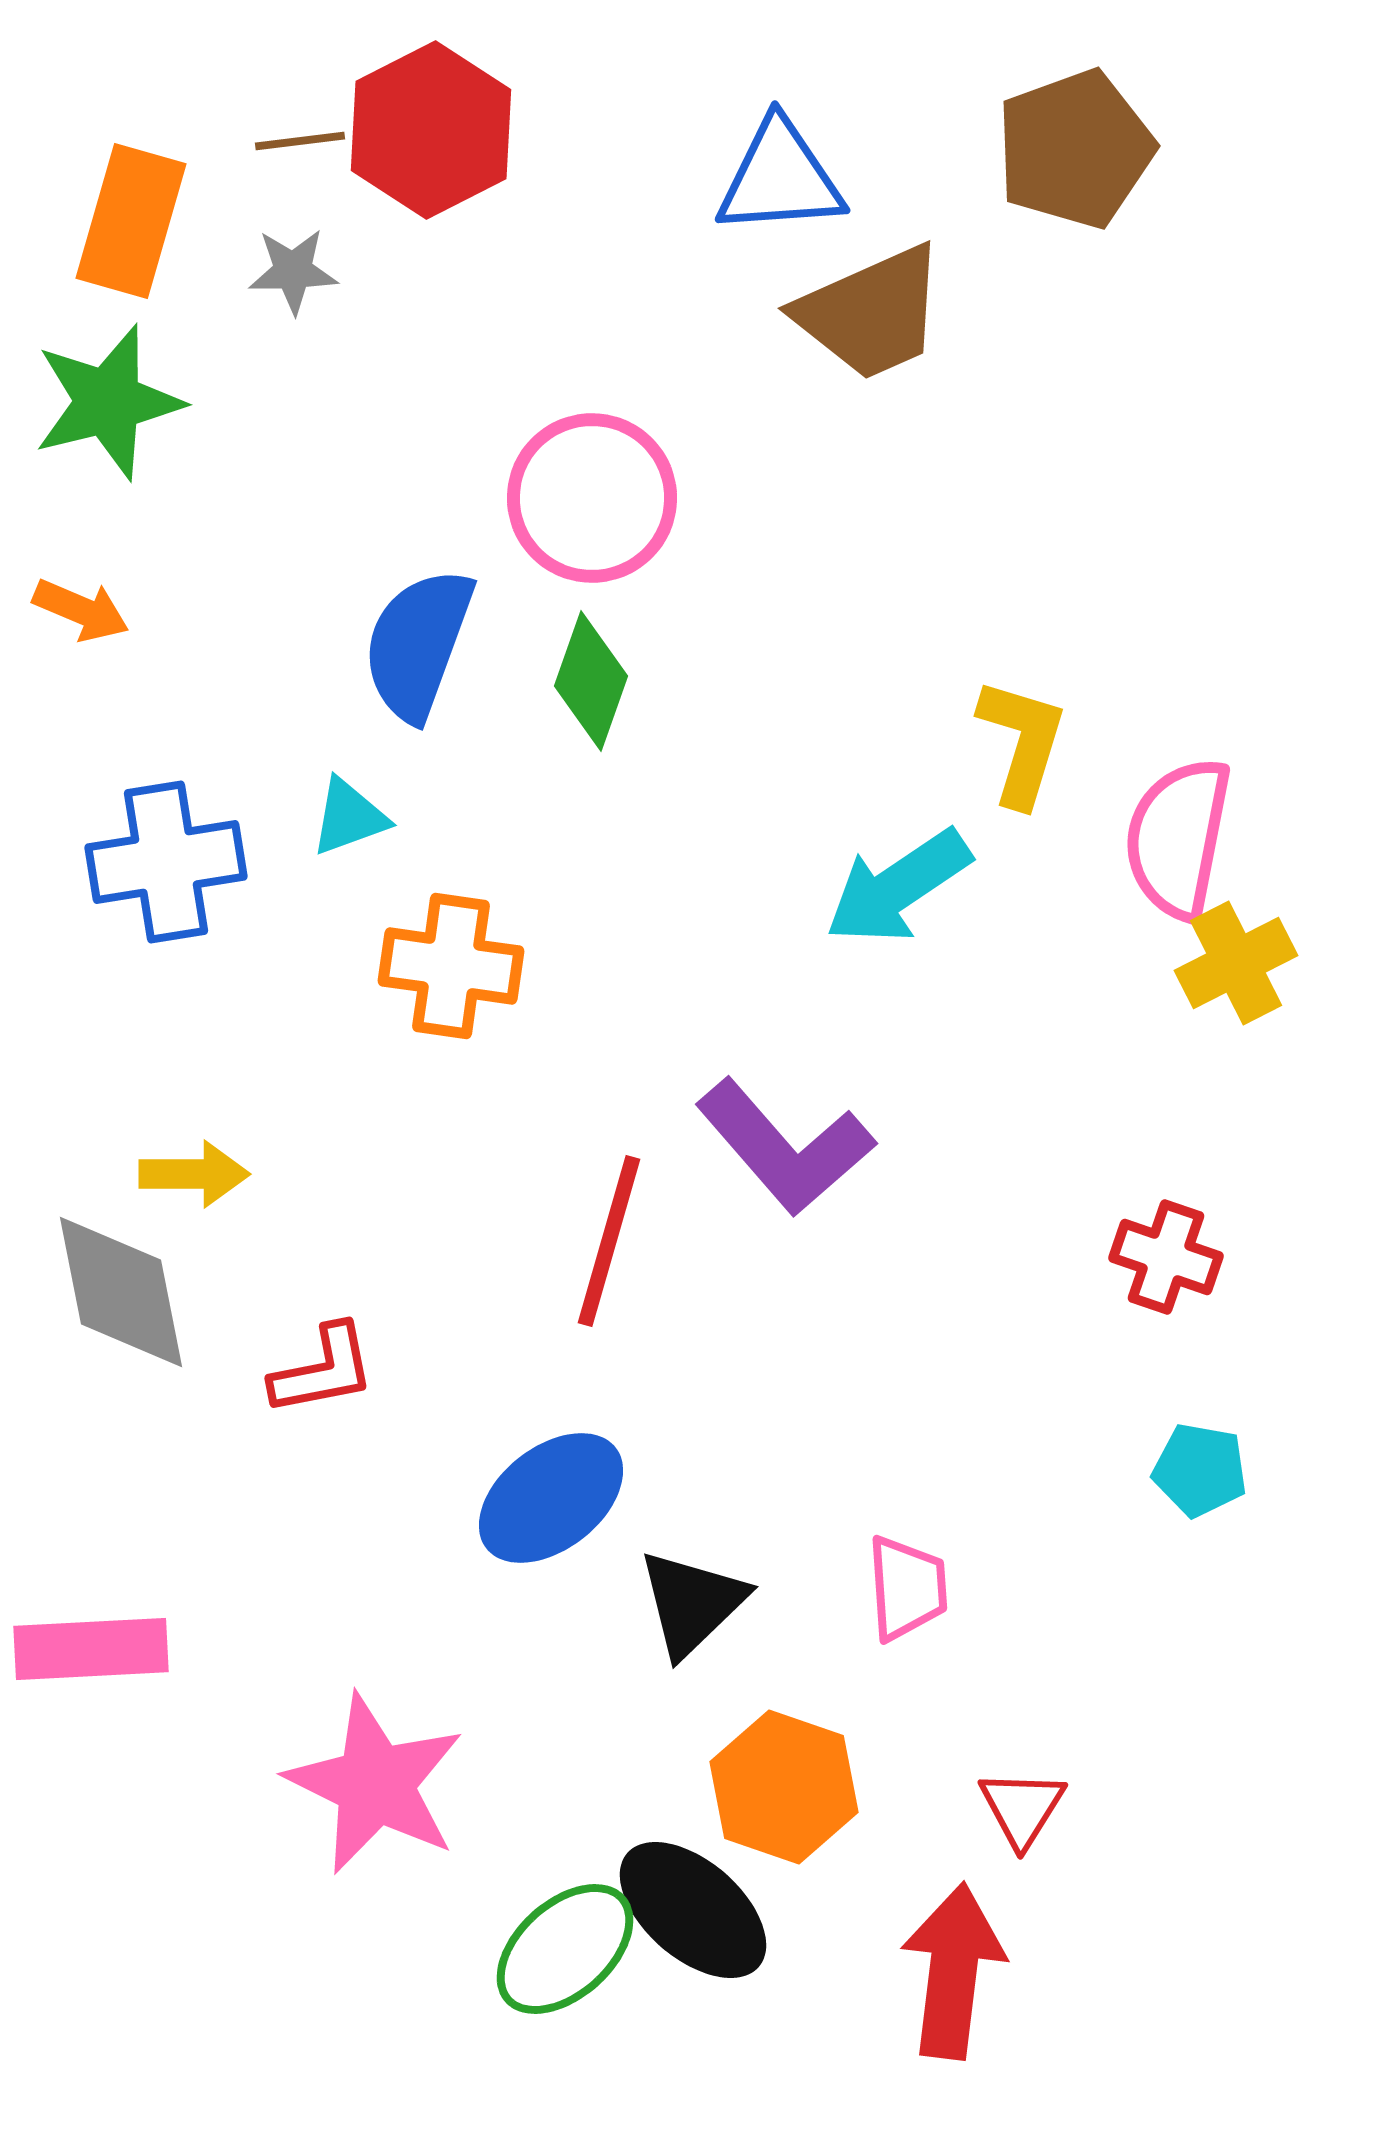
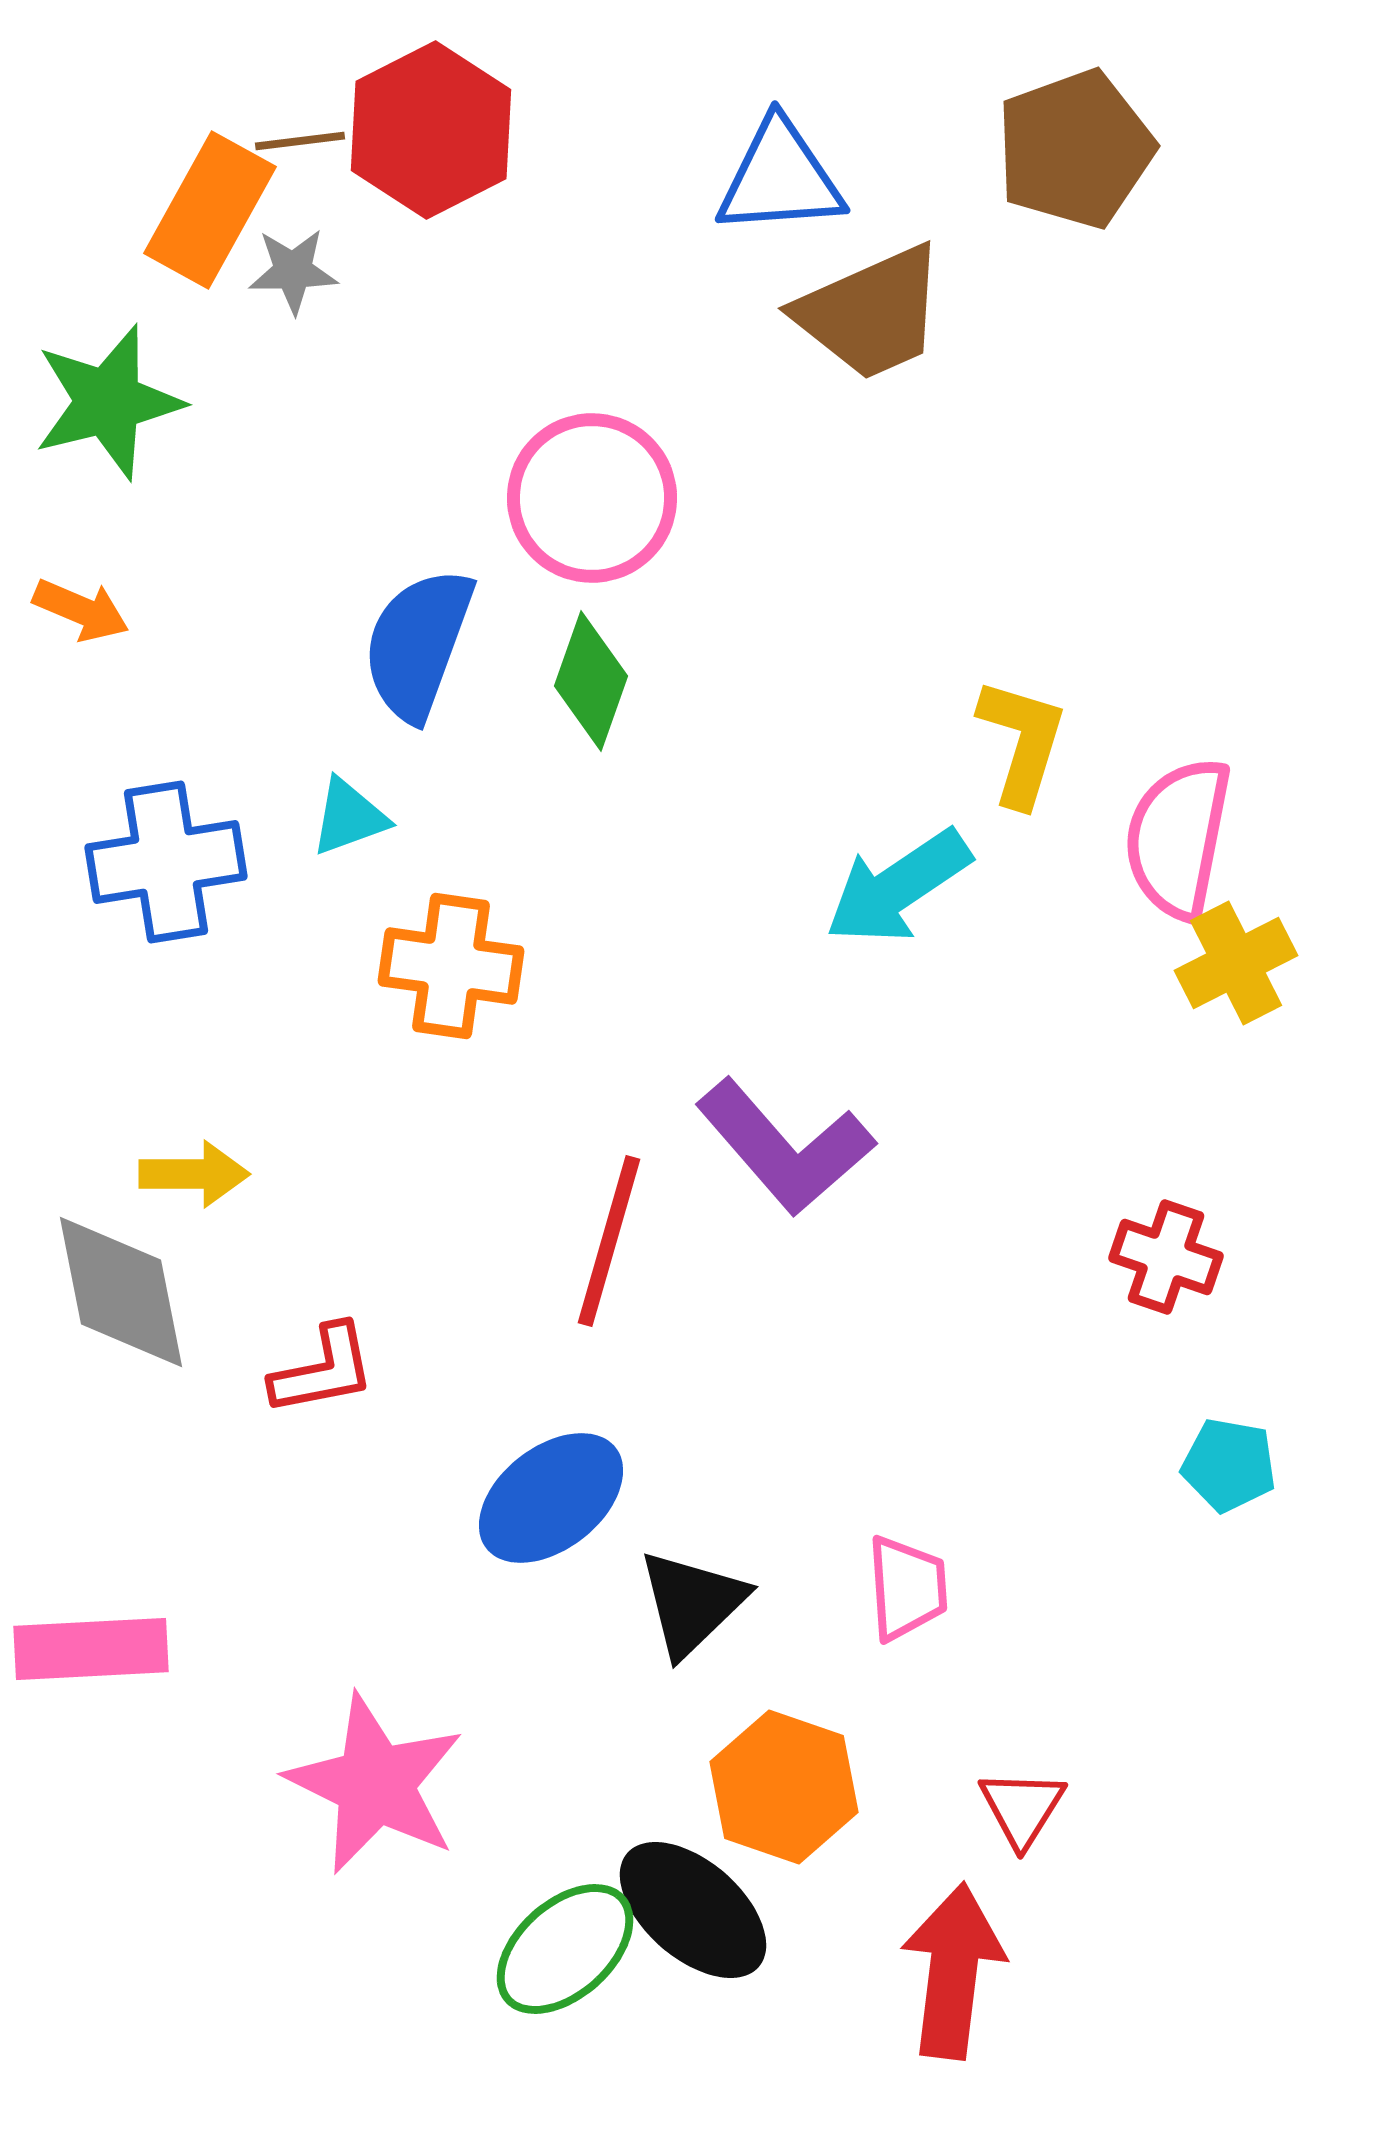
orange rectangle: moved 79 px right, 11 px up; rotated 13 degrees clockwise
cyan pentagon: moved 29 px right, 5 px up
